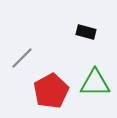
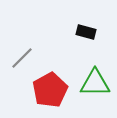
red pentagon: moved 1 px left, 1 px up
